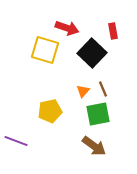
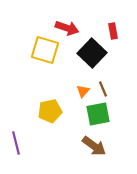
purple line: moved 2 px down; rotated 55 degrees clockwise
